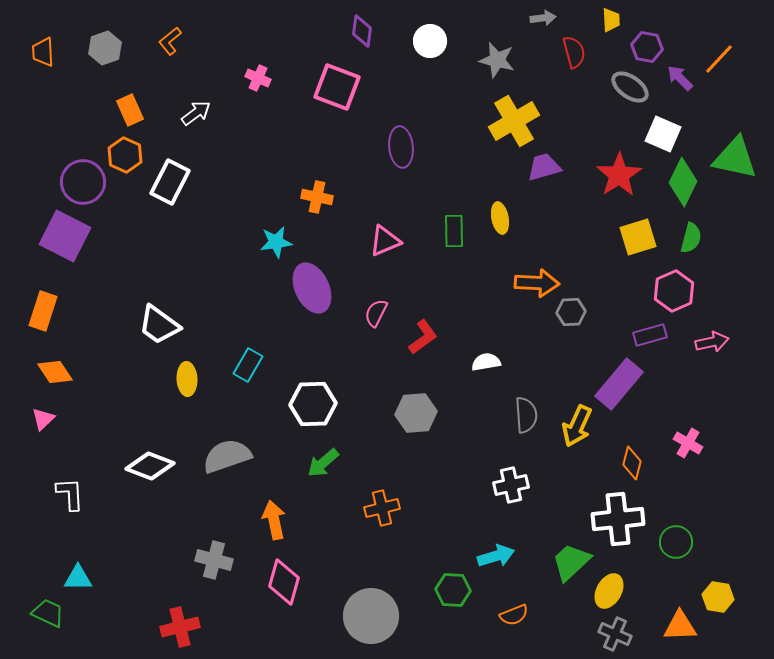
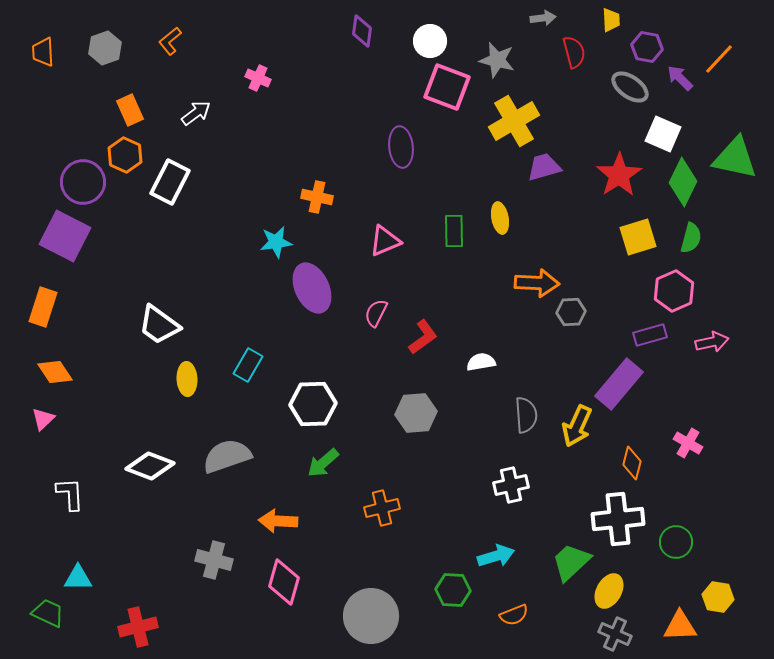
pink square at (337, 87): moved 110 px right
orange rectangle at (43, 311): moved 4 px up
white semicircle at (486, 362): moved 5 px left
orange arrow at (274, 520): moved 4 px right, 1 px down; rotated 75 degrees counterclockwise
red cross at (180, 627): moved 42 px left
